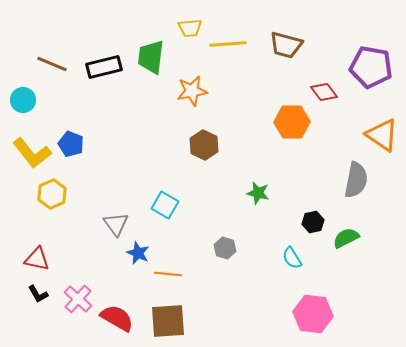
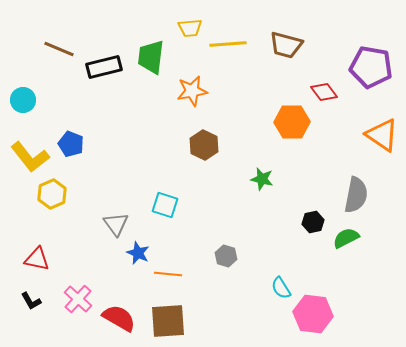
brown line: moved 7 px right, 15 px up
yellow L-shape: moved 2 px left, 4 px down
gray semicircle: moved 15 px down
green star: moved 4 px right, 14 px up
cyan square: rotated 12 degrees counterclockwise
gray hexagon: moved 1 px right, 8 px down
cyan semicircle: moved 11 px left, 30 px down
black L-shape: moved 7 px left, 7 px down
red semicircle: moved 2 px right
